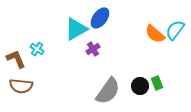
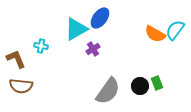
orange semicircle: rotated 10 degrees counterclockwise
cyan cross: moved 4 px right, 3 px up; rotated 24 degrees counterclockwise
